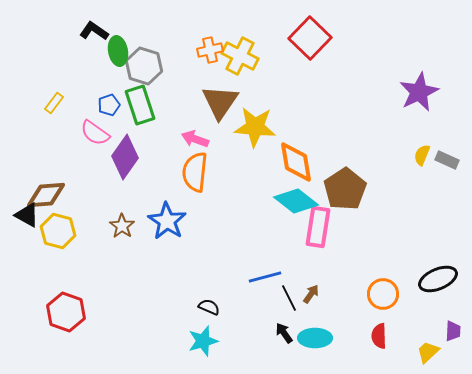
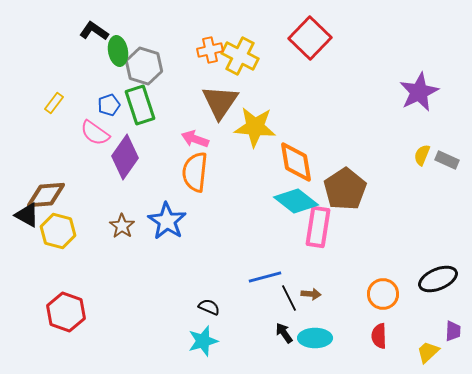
brown arrow: rotated 60 degrees clockwise
